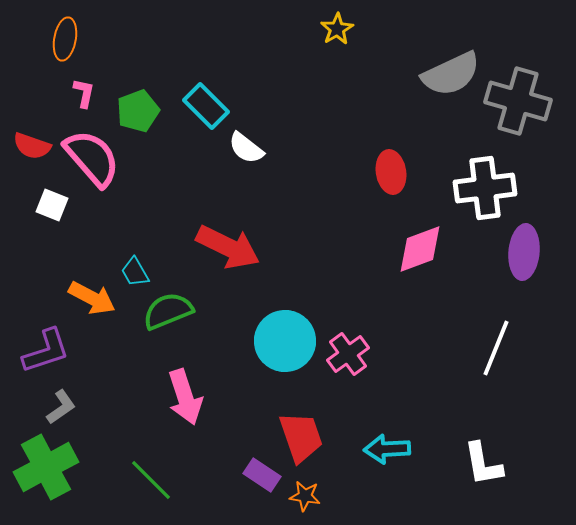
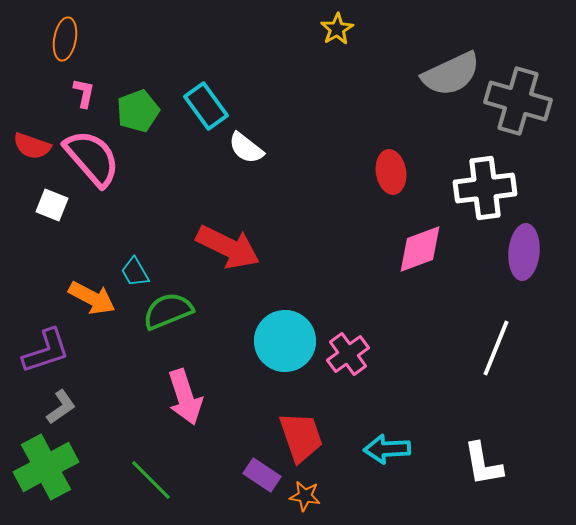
cyan rectangle: rotated 9 degrees clockwise
